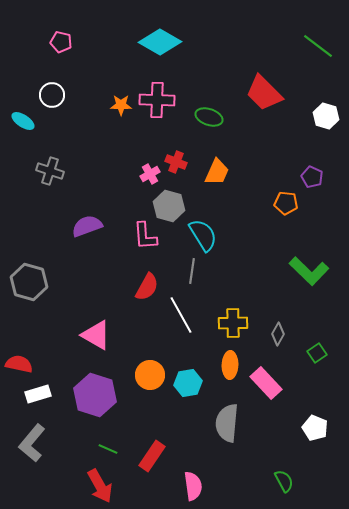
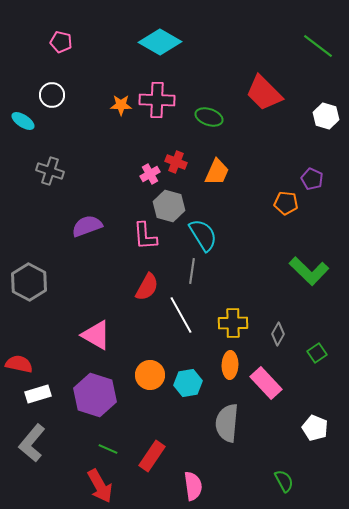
purple pentagon at (312, 177): moved 2 px down
gray hexagon at (29, 282): rotated 12 degrees clockwise
